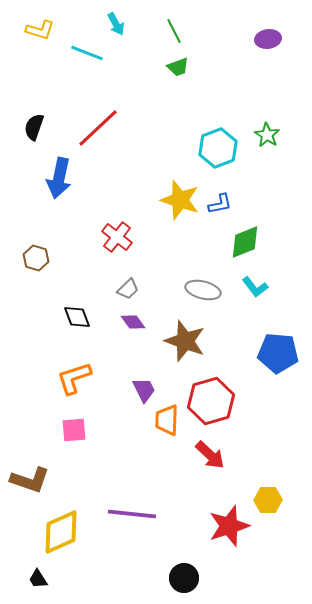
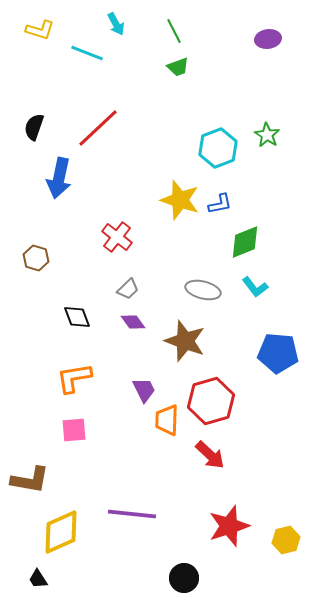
orange L-shape: rotated 9 degrees clockwise
brown L-shape: rotated 9 degrees counterclockwise
yellow hexagon: moved 18 px right, 40 px down; rotated 12 degrees counterclockwise
